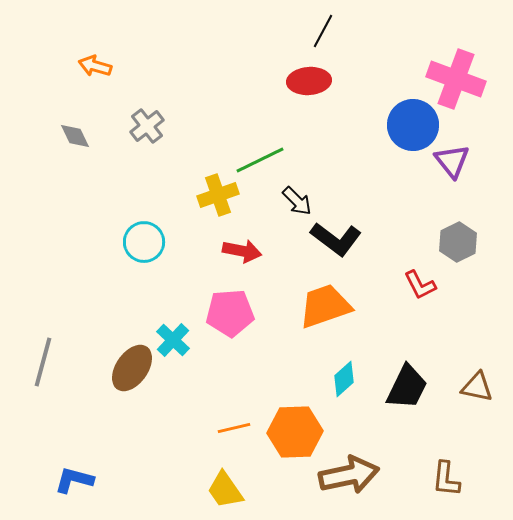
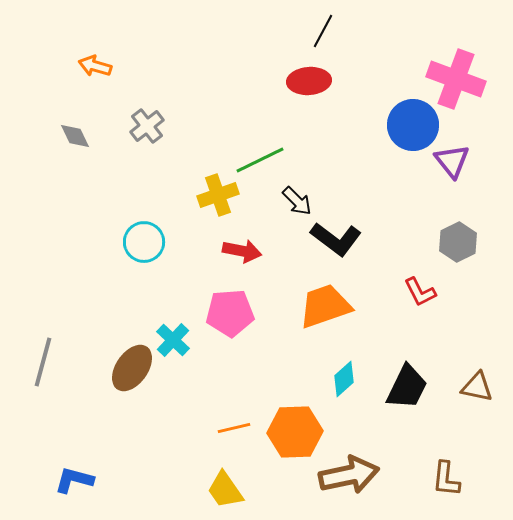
red L-shape: moved 7 px down
